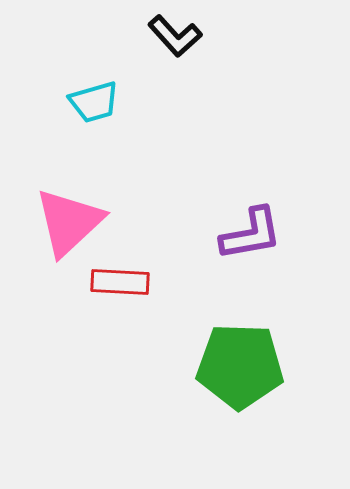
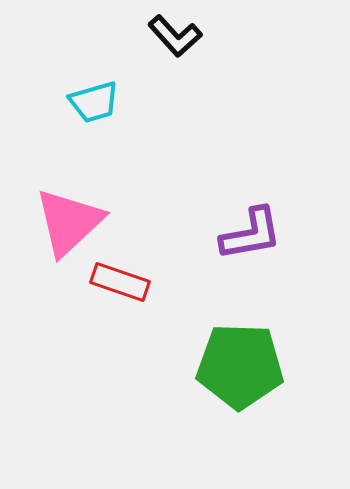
red rectangle: rotated 16 degrees clockwise
